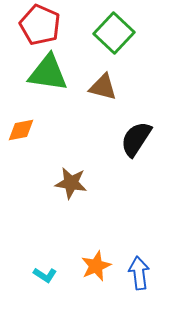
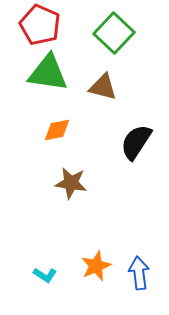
orange diamond: moved 36 px right
black semicircle: moved 3 px down
